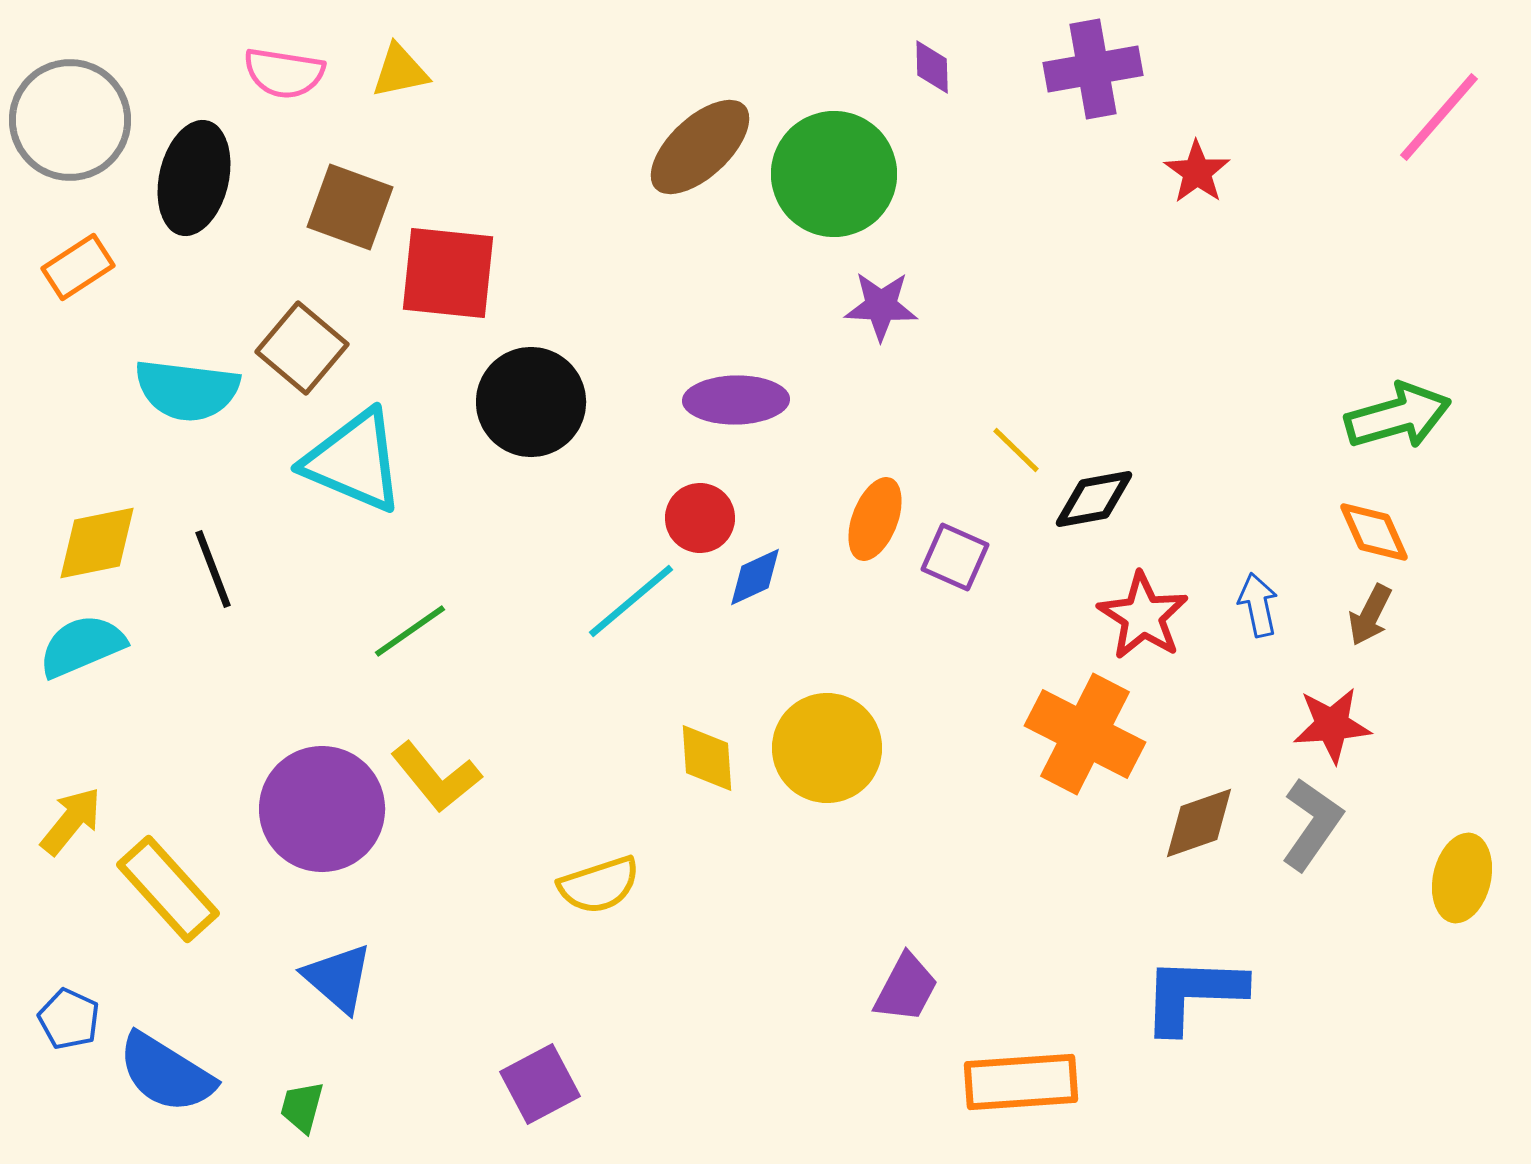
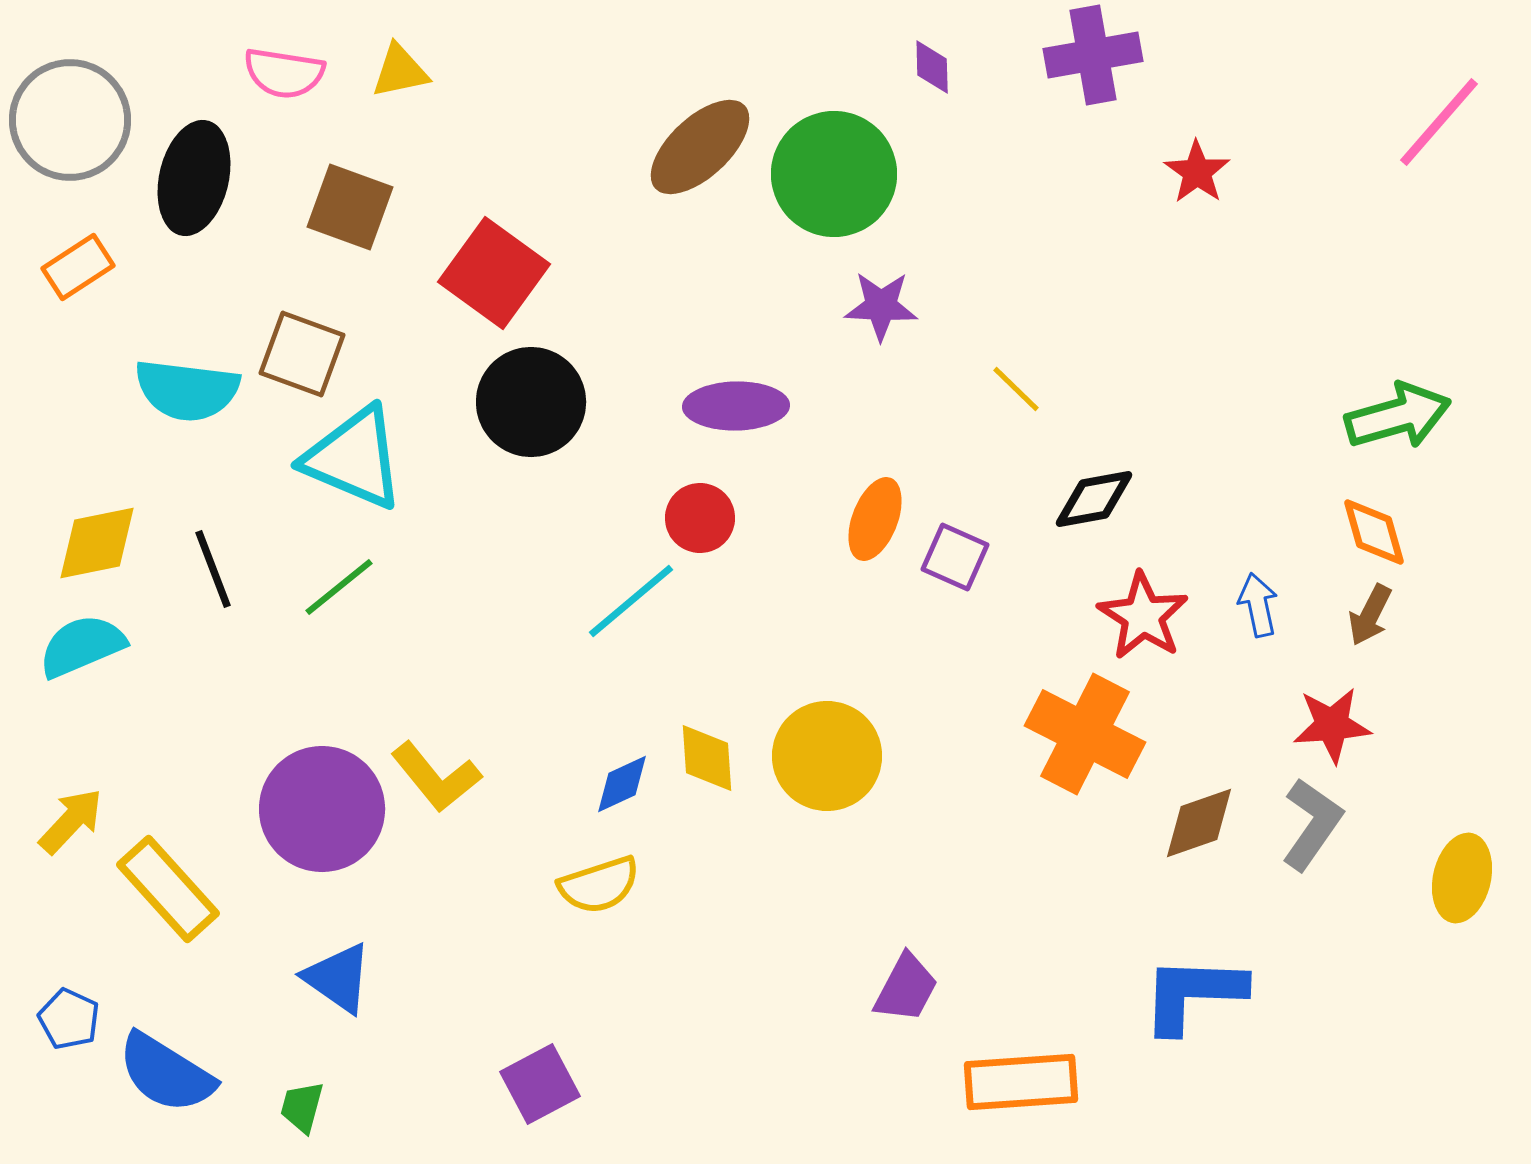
purple cross at (1093, 69): moved 14 px up
pink line at (1439, 117): moved 5 px down
red square at (448, 273): moved 46 px right; rotated 30 degrees clockwise
brown square at (302, 348): moved 6 px down; rotated 20 degrees counterclockwise
purple ellipse at (736, 400): moved 6 px down
yellow line at (1016, 450): moved 61 px up
cyan triangle at (354, 461): moved 3 px up
orange diamond at (1374, 532): rotated 8 degrees clockwise
blue diamond at (755, 577): moved 133 px left, 207 px down
green line at (410, 631): moved 71 px left, 44 px up; rotated 4 degrees counterclockwise
yellow circle at (827, 748): moved 8 px down
yellow arrow at (71, 821): rotated 4 degrees clockwise
blue triangle at (338, 978): rotated 6 degrees counterclockwise
